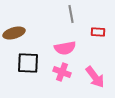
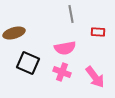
black square: rotated 20 degrees clockwise
